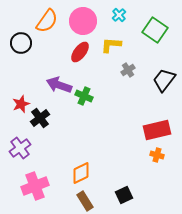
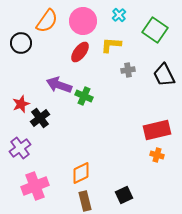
gray cross: rotated 24 degrees clockwise
black trapezoid: moved 5 px up; rotated 65 degrees counterclockwise
brown rectangle: rotated 18 degrees clockwise
